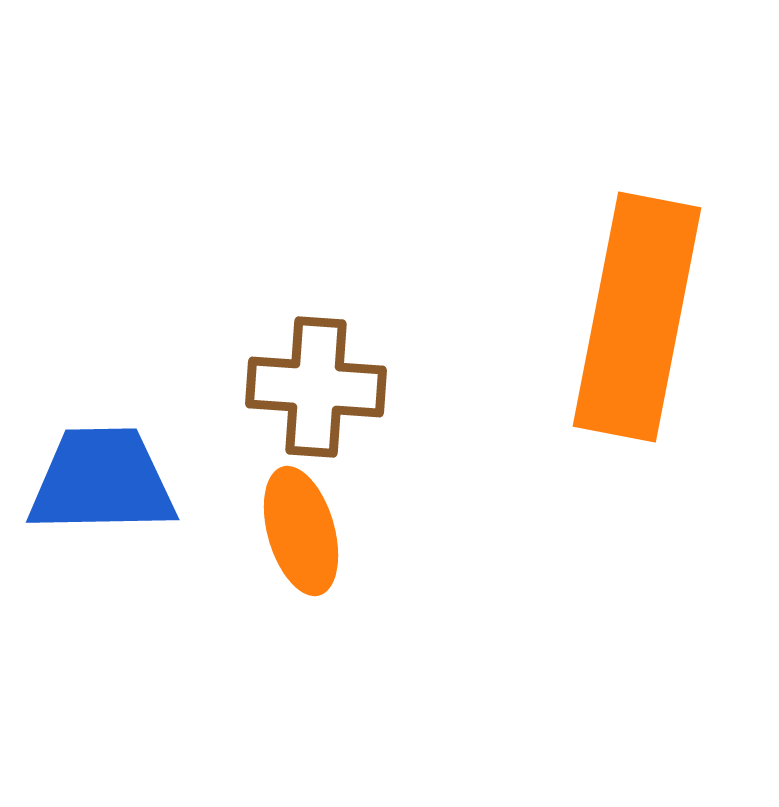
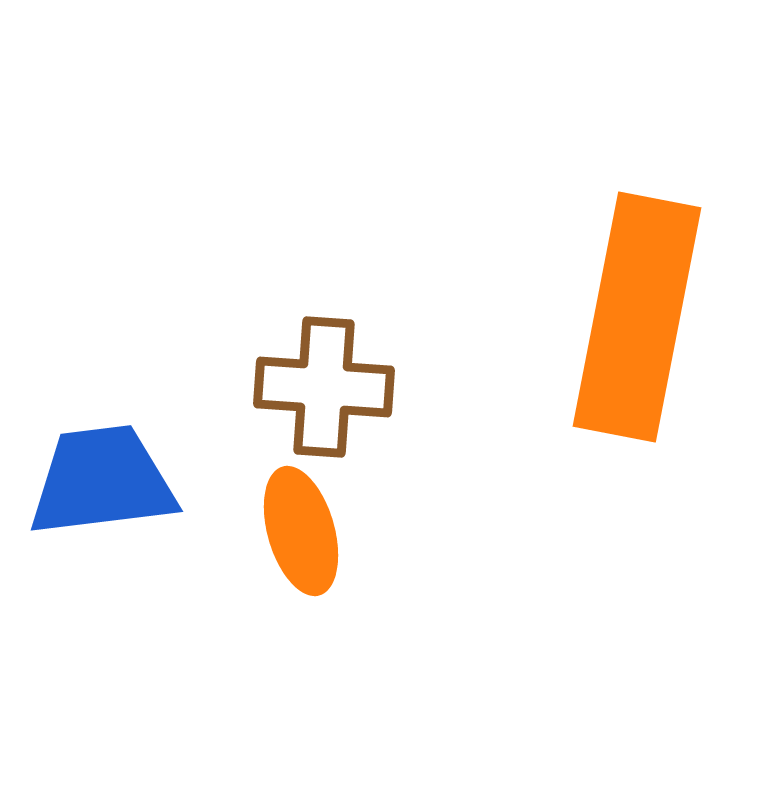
brown cross: moved 8 px right
blue trapezoid: rotated 6 degrees counterclockwise
